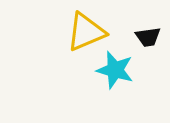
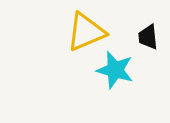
black trapezoid: rotated 92 degrees clockwise
